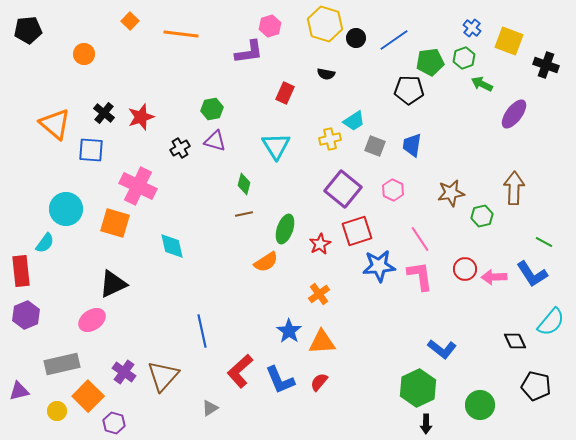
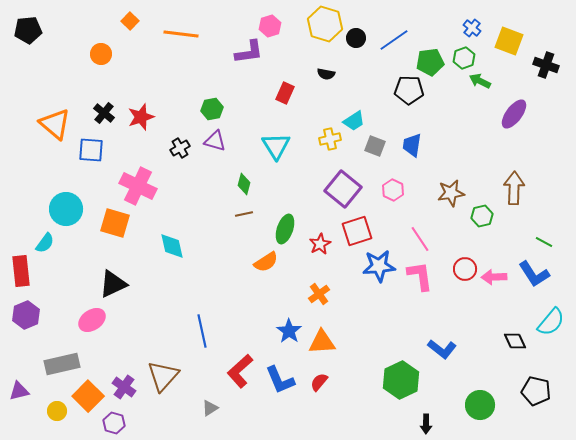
orange circle at (84, 54): moved 17 px right
green arrow at (482, 84): moved 2 px left, 3 px up
blue L-shape at (532, 274): moved 2 px right
purple cross at (124, 372): moved 15 px down
black pentagon at (536, 386): moved 5 px down
green hexagon at (418, 388): moved 17 px left, 8 px up
